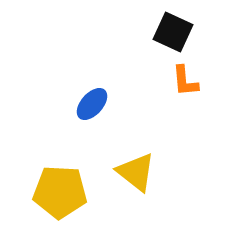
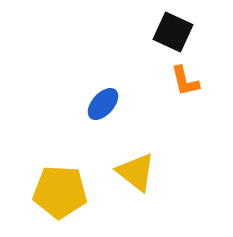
orange L-shape: rotated 8 degrees counterclockwise
blue ellipse: moved 11 px right
